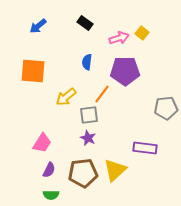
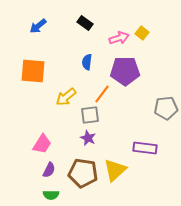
gray square: moved 1 px right
pink trapezoid: moved 1 px down
brown pentagon: rotated 16 degrees clockwise
